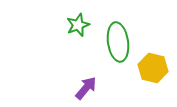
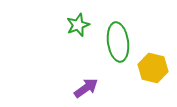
purple arrow: rotated 15 degrees clockwise
